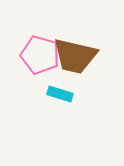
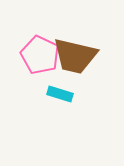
pink pentagon: rotated 9 degrees clockwise
